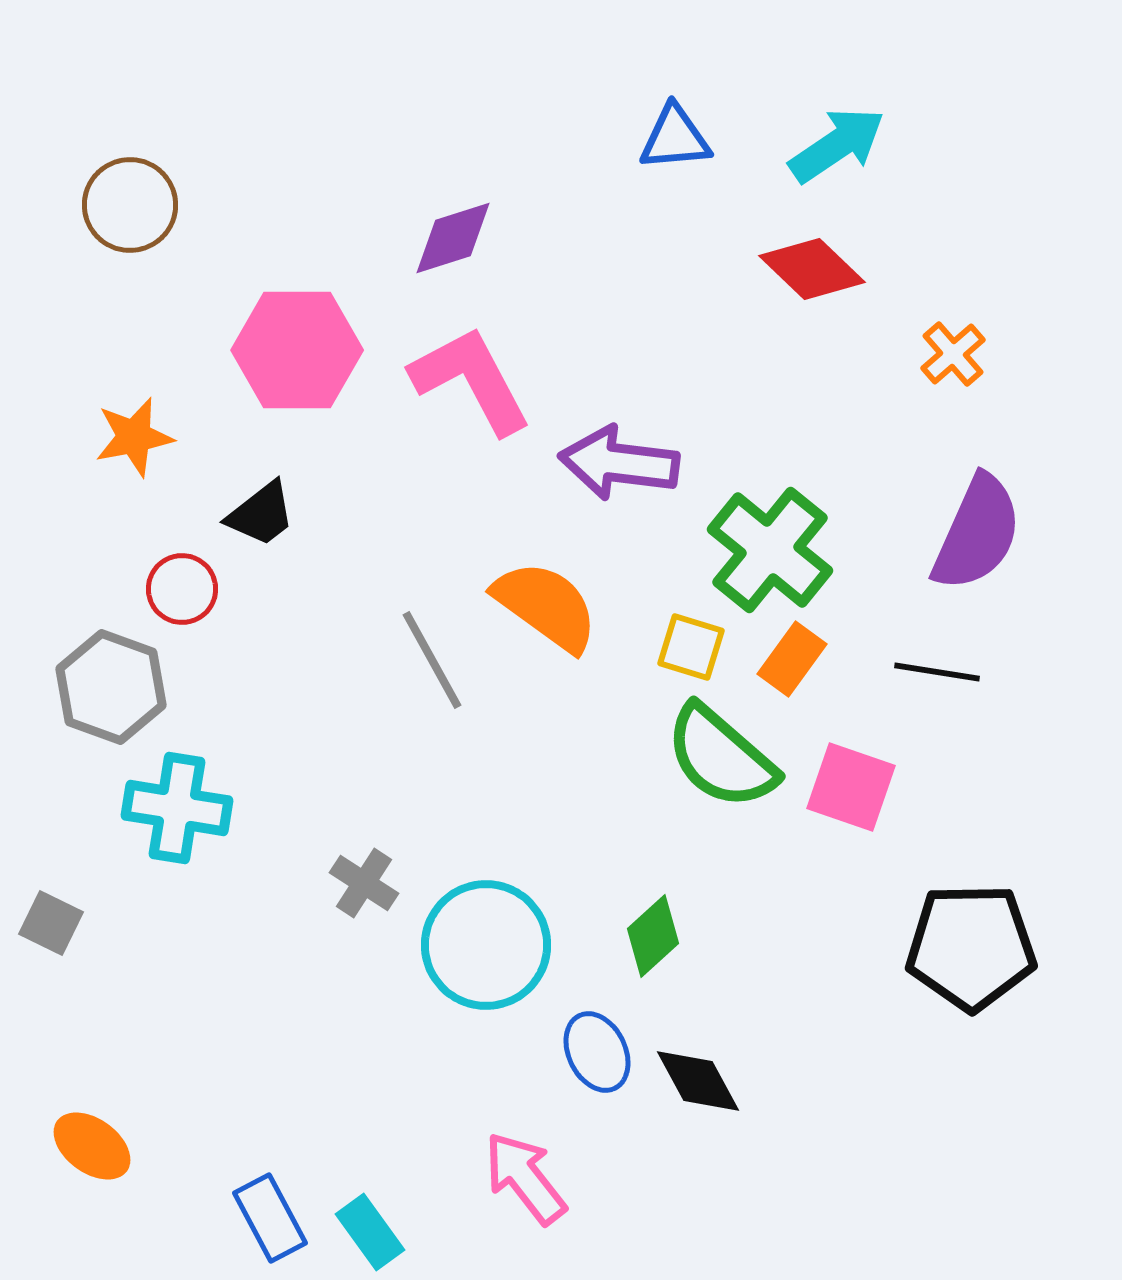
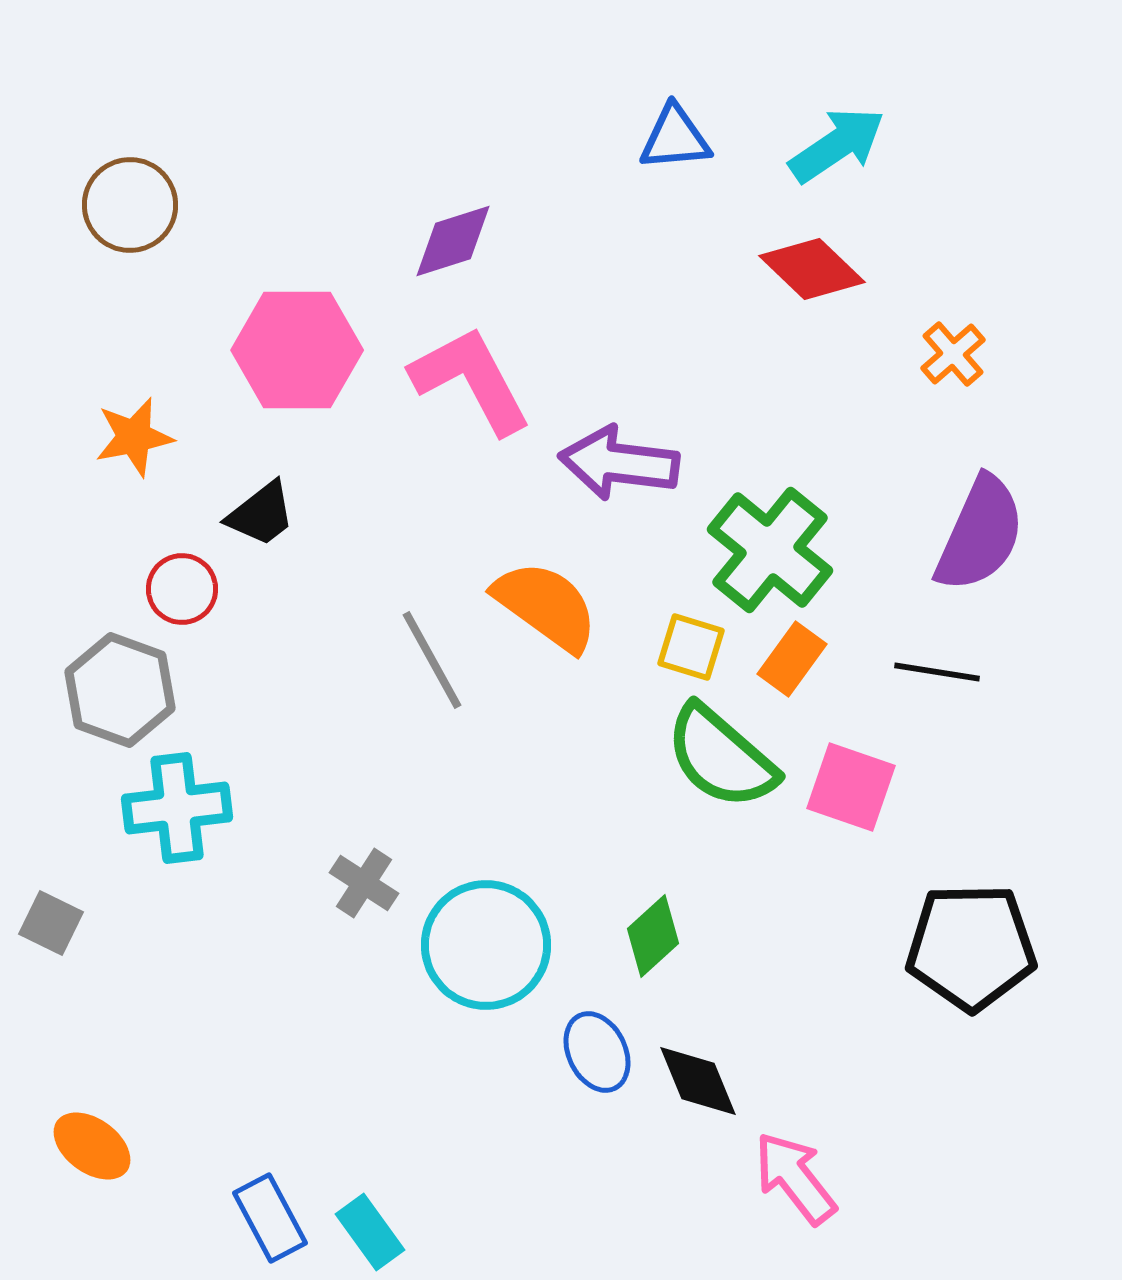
purple diamond: moved 3 px down
purple semicircle: moved 3 px right, 1 px down
gray hexagon: moved 9 px right, 3 px down
cyan cross: rotated 16 degrees counterclockwise
black diamond: rotated 6 degrees clockwise
pink arrow: moved 270 px right
